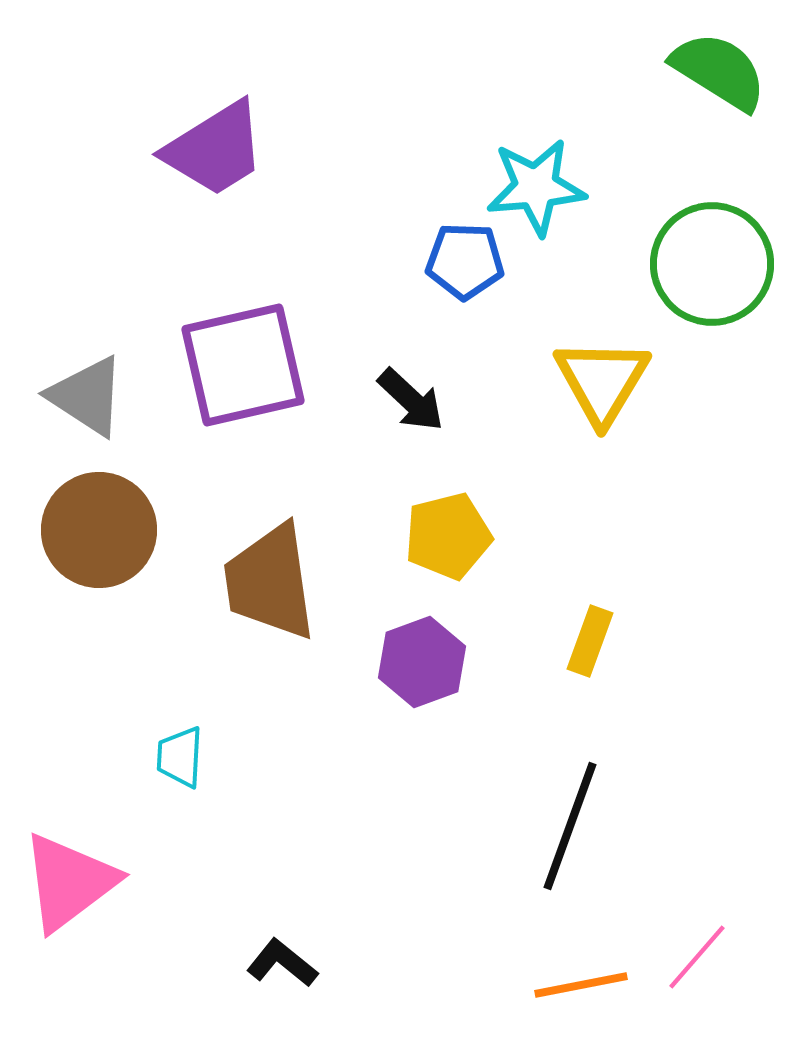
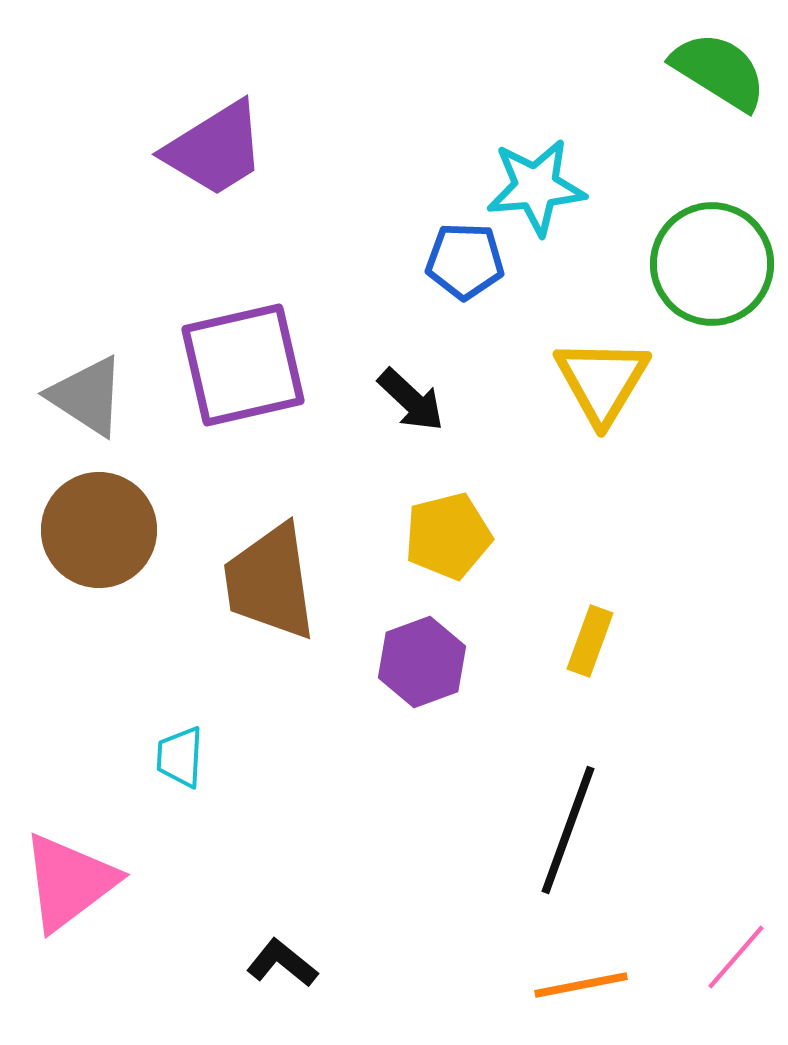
black line: moved 2 px left, 4 px down
pink line: moved 39 px right
